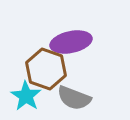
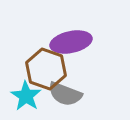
gray semicircle: moved 9 px left, 4 px up
